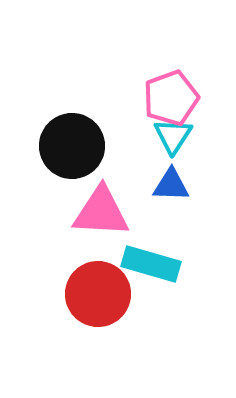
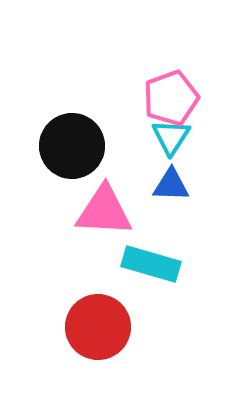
cyan triangle: moved 2 px left, 1 px down
pink triangle: moved 3 px right, 1 px up
red circle: moved 33 px down
